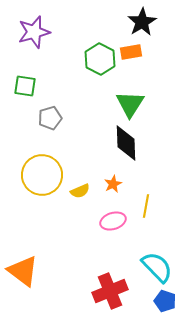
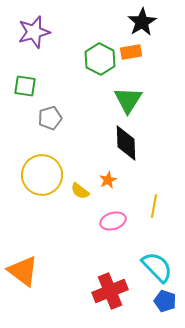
green triangle: moved 2 px left, 4 px up
orange star: moved 5 px left, 4 px up
yellow semicircle: rotated 60 degrees clockwise
yellow line: moved 8 px right
